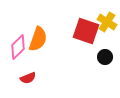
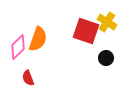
black circle: moved 1 px right, 1 px down
red semicircle: rotated 91 degrees clockwise
